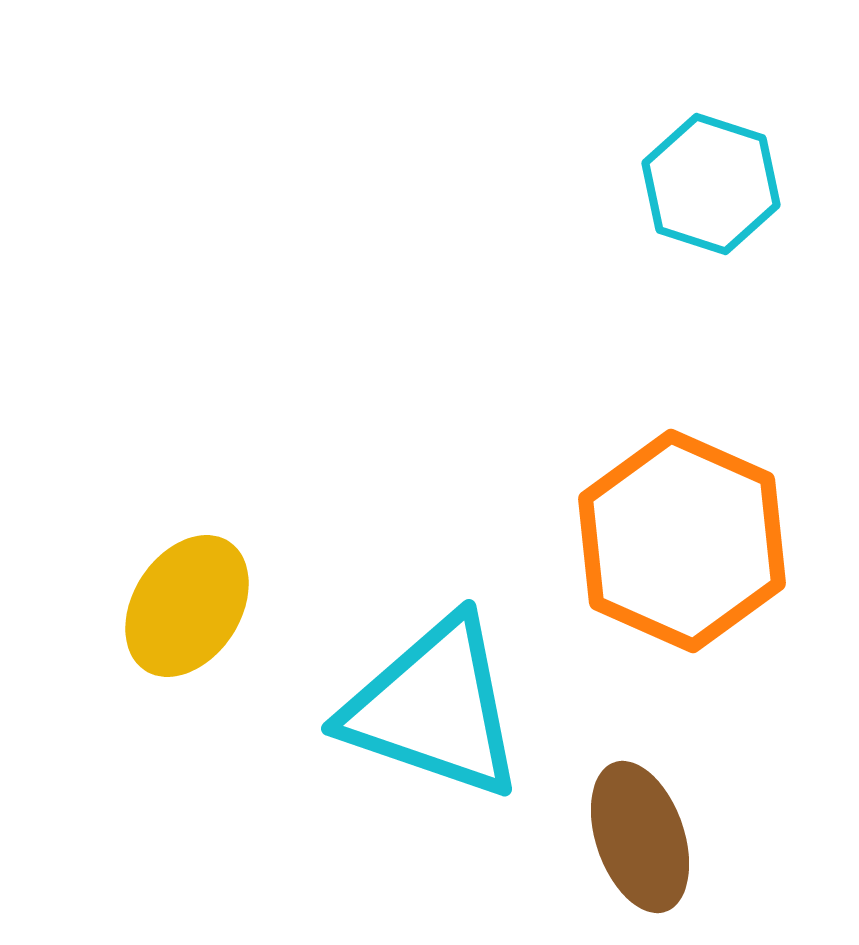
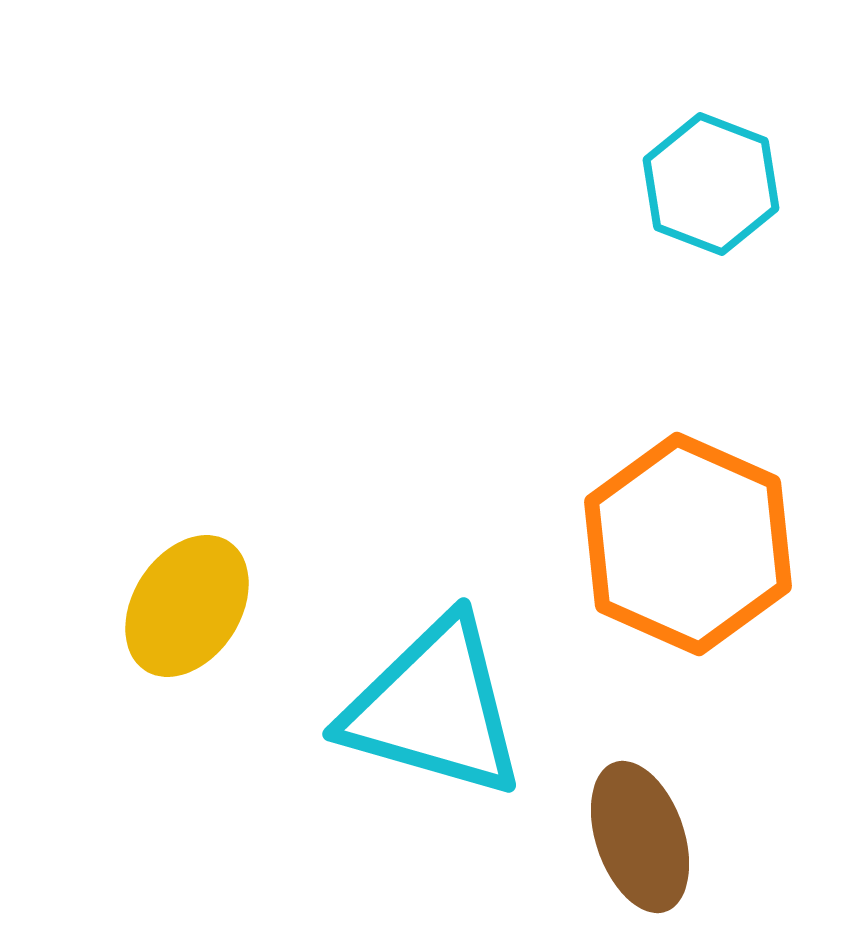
cyan hexagon: rotated 3 degrees clockwise
orange hexagon: moved 6 px right, 3 px down
cyan triangle: rotated 3 degrees counterclockwise
